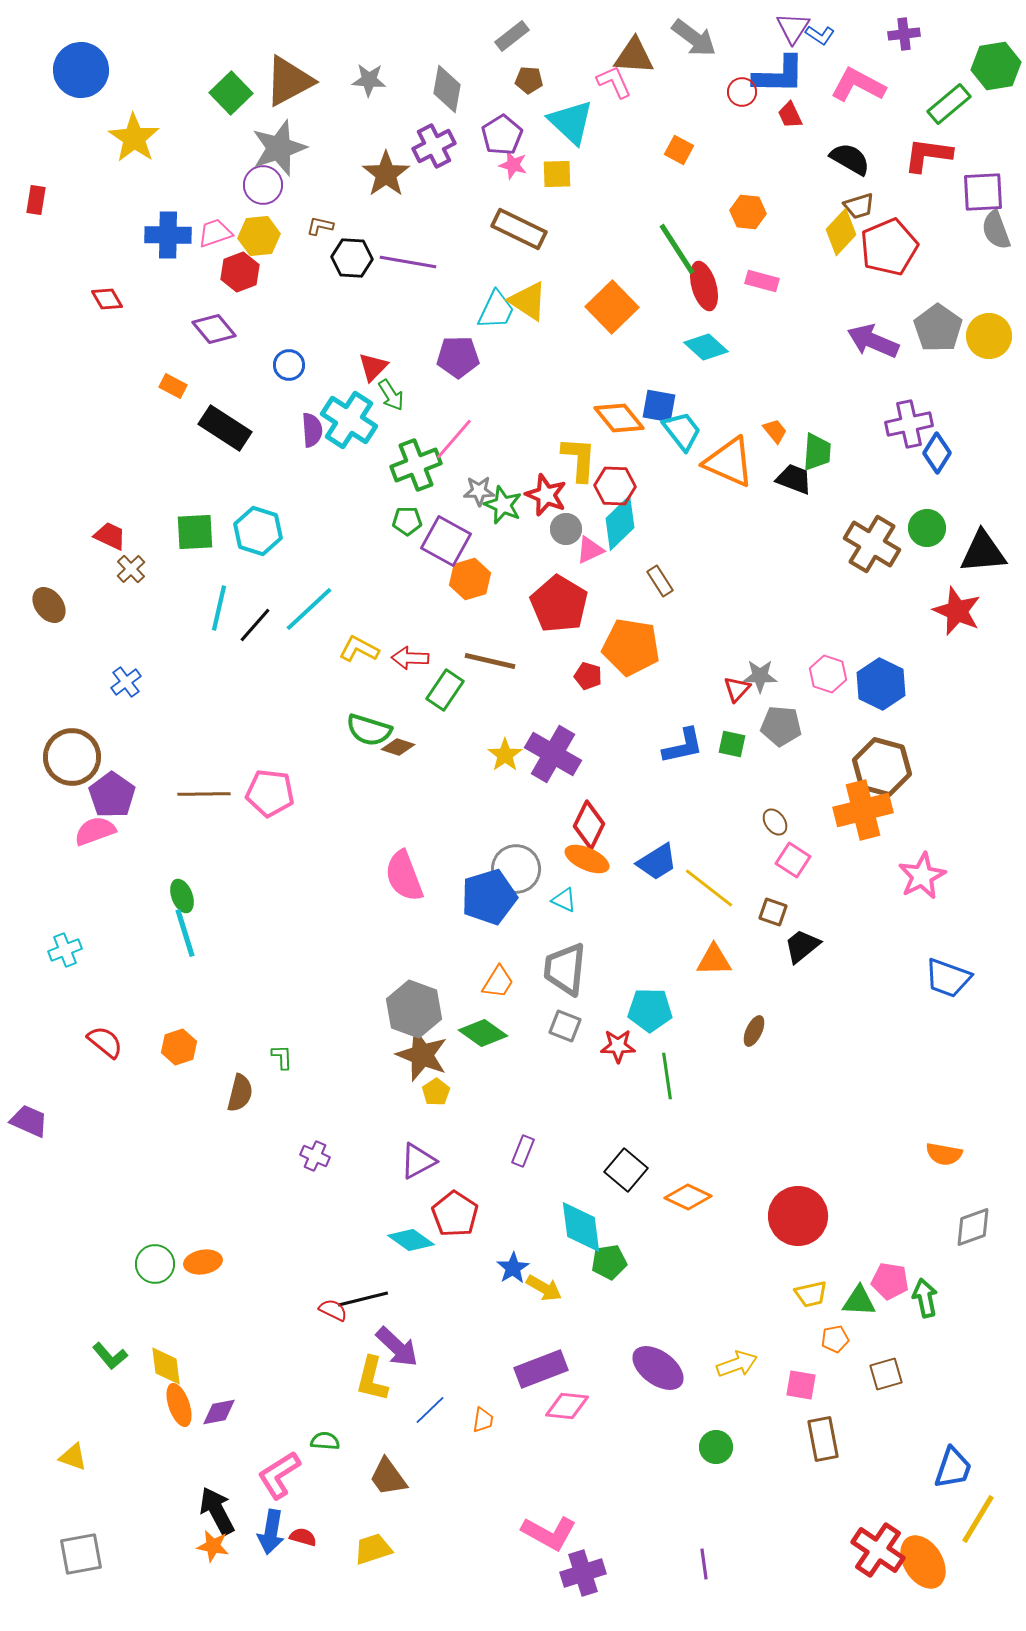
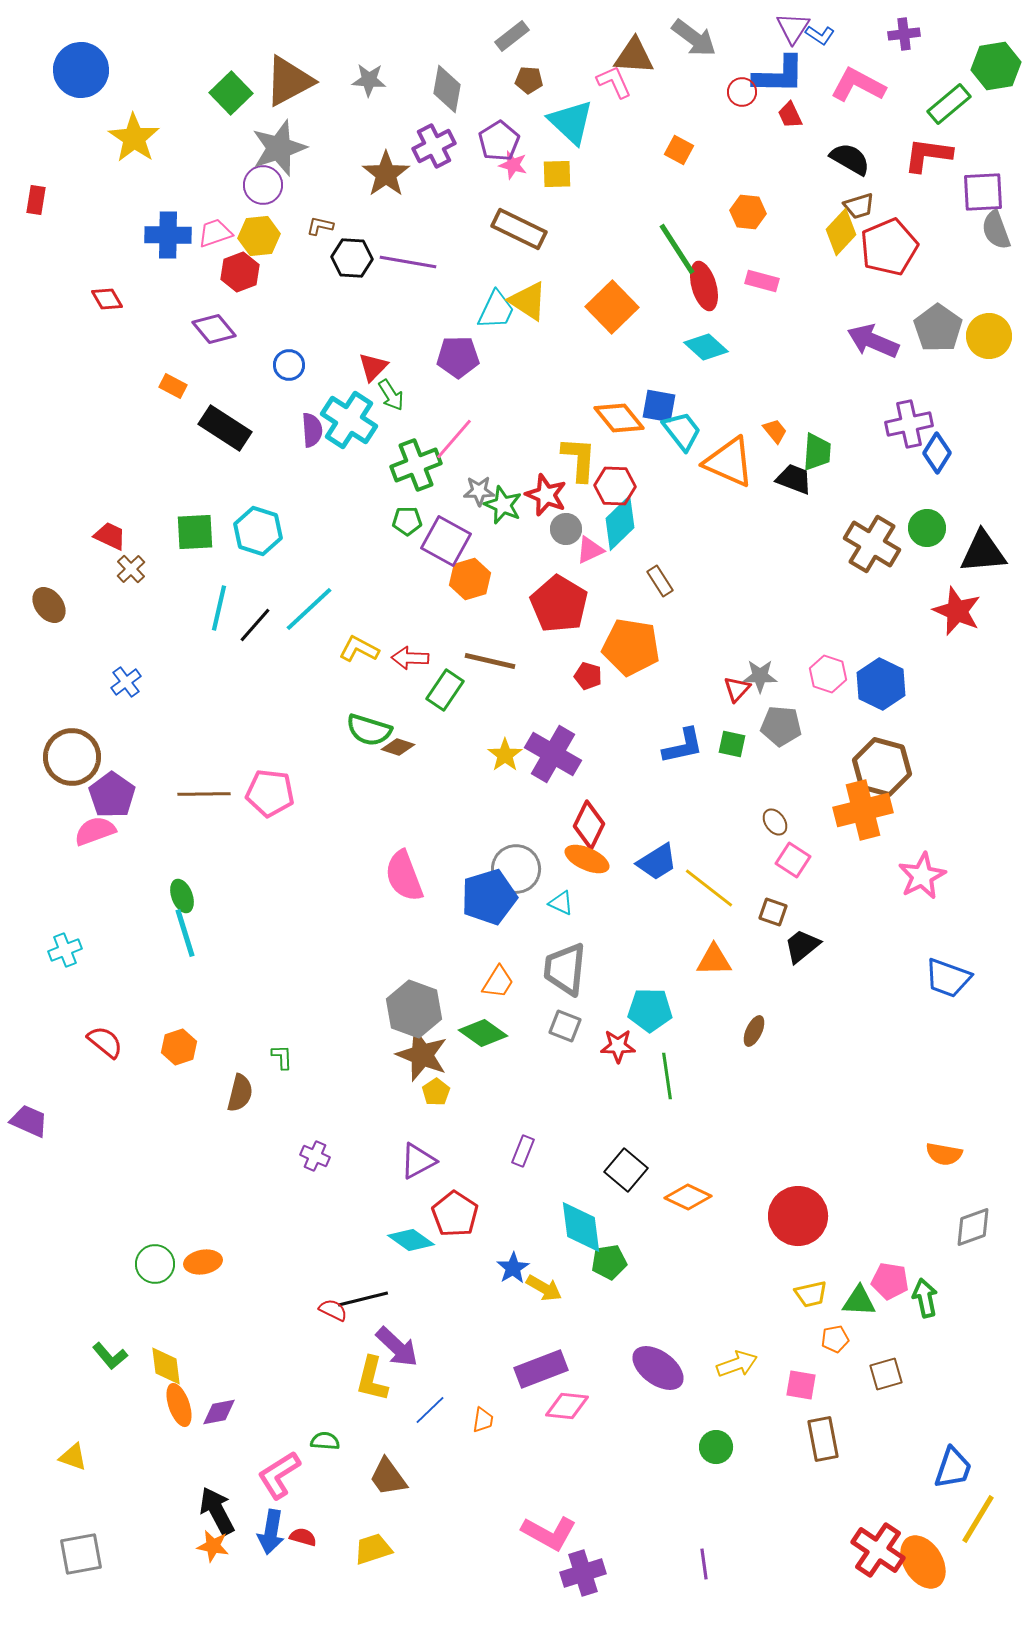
purple pentagon at (502, 135): moved 3 px left, 6 px down
cyan triangle at (564, 900): moved 3 px left, 3 px down
